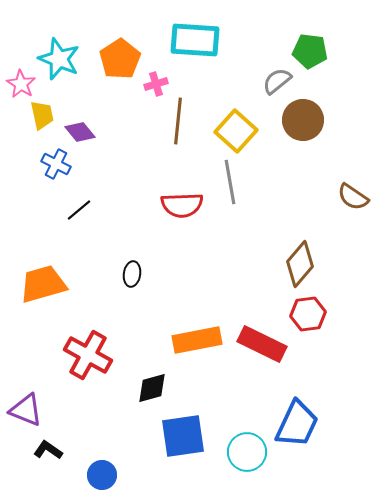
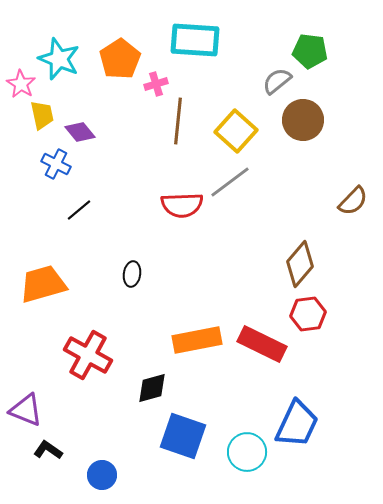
gray line: rotated 63 degrees clockwise
brown semicircle: moved 4 px down; rotated 80 degrees counterclockwise
blue square: rotated 27 degrees clockwise
